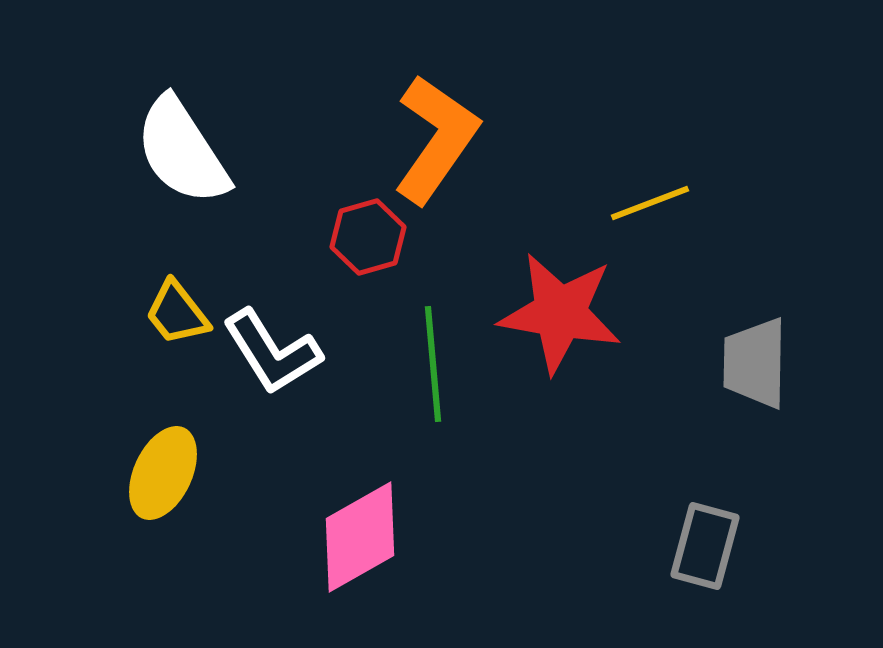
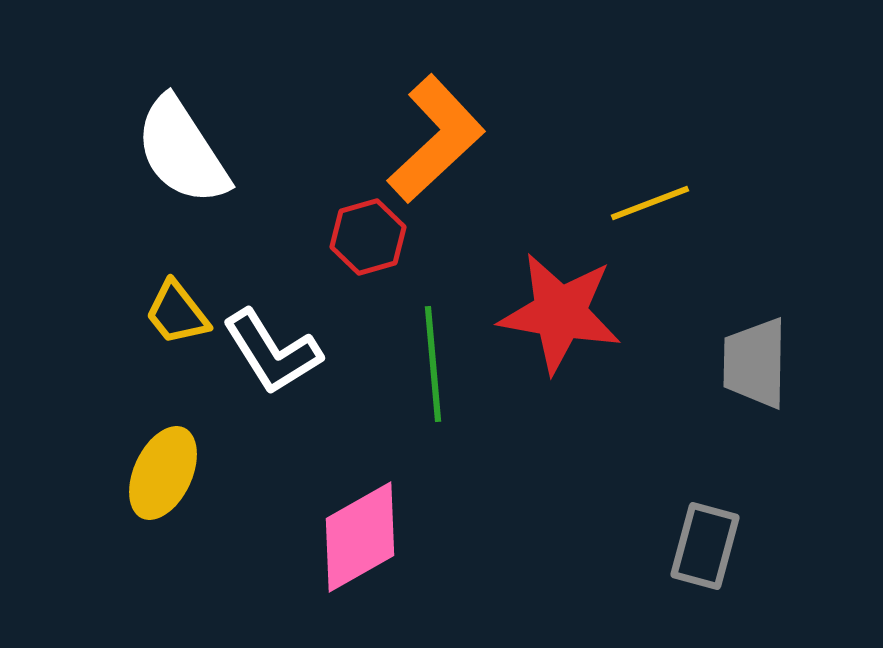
orange L-shape: rotated 12 degrees clockwise
